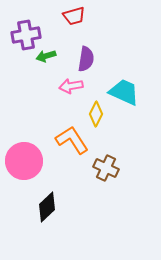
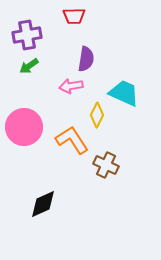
red trapezoid: rotated 15 degrees clockwise
purple cross: moved 1 px right
green arrow: moved 17 px left, 10 px down; rotated 18 degrees counterclockwise
cyan trapezoid: moved 1 px down
yellow diamond: moved 1 px right, 1 px down
pink circle: moved 34 px up
brown cross: moved 3 px up
black diamond: moved 4 px left, 3 px up; rotated 20 degrees clockwise
